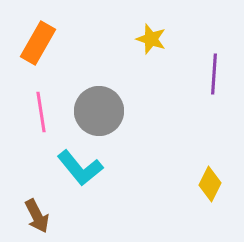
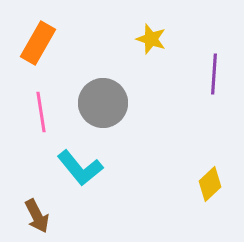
gray circle: moved 4 px right, 8 px up
yellow diamond: rotated 20 degrees clockwise
